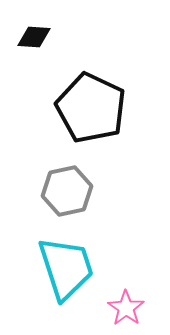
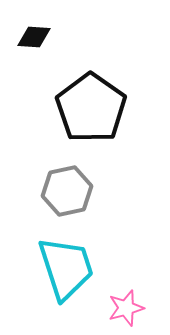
black pentagon: rotated 10 degrees clockwise
pink star: rotated 21 degrees clockwise
